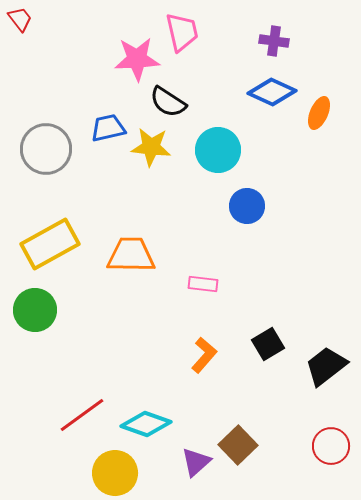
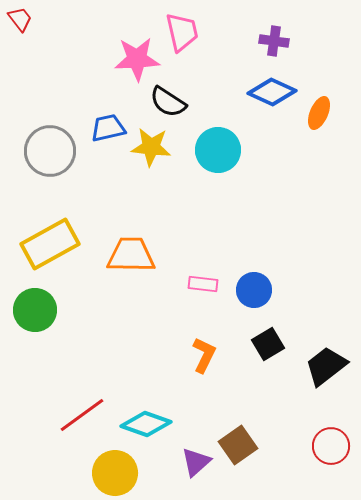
gray circle: moved 4 px right, 2 px down
blue circle: moved 7 px right, 84 px down
orange L-shape: rotated 15 degrees counterclockwise
brown square: rotated 9 degrees clockwise
